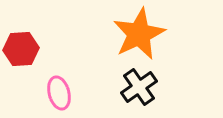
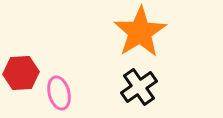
orange star: moved 1 px right, 2 px up; rotated 6 degrees counterclockwise
red hexagon: moved 24 px down
